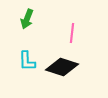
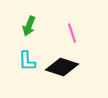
green arrow: moved 2 px right, 7 px down
pink line: rotated 24 degrees counterclockwise
